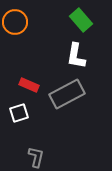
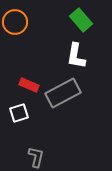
gray rectangle: moved 4 px left, 1 px up
